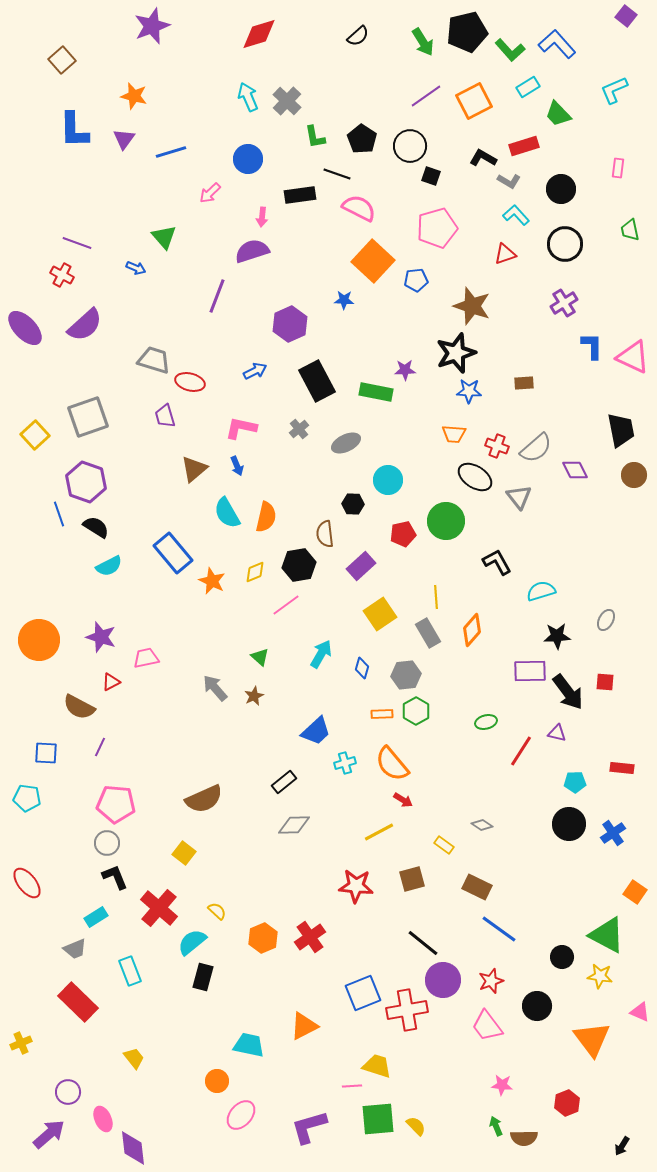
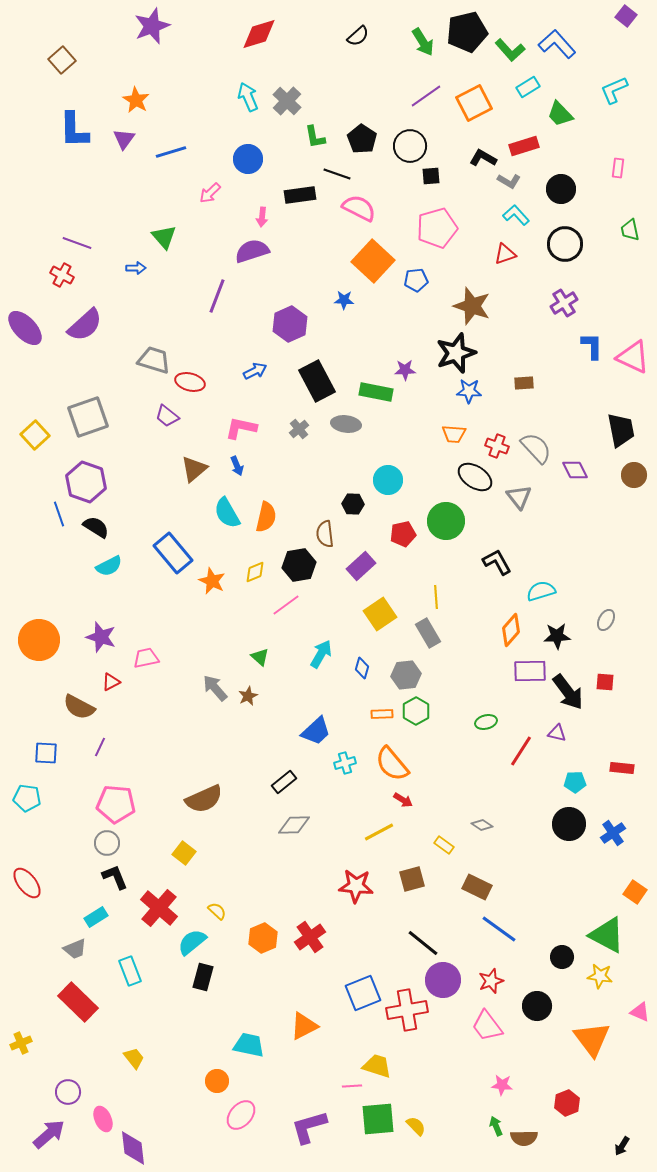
orange star at (134, 96): moved 2 px right, 4 px down; rotated 16 degrees clockwise
orange square at (474, 101): moved 2 px down
green trapezoid at (558, 114): moved 2 px right
black square at (431, 176): rotated 24 degrees counterclockwise
blue arrow at (136, 268): rotated 24 degrees counterclockwise
purple trapezoid at (165, 416): moved 2 px right; rotated 35 degrees counterclockwise
gray ellipse at (346, 443): moved 19 px up; rotated 32 degrees clockwise
gray semicircle at (536, 448): rotated 92 degrees counterclockwise
orange diamond at (472, 630): moved 39 px right
brown star at (254, 696): moved 6 px left
